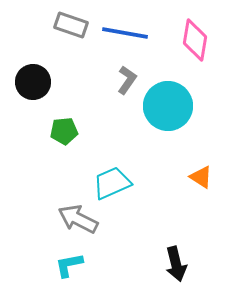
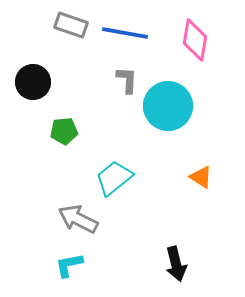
gray L-shape: rotated 32 degrees counterclockwise
cyan trapezoid: moved 2 px right, 5 px up; rotated 15 degrees counterclockwise
